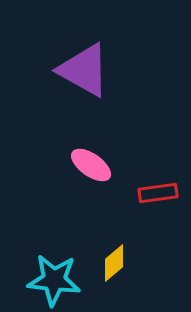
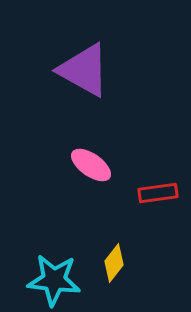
yellow diamond: rotated 12 degrees counterclockwise
